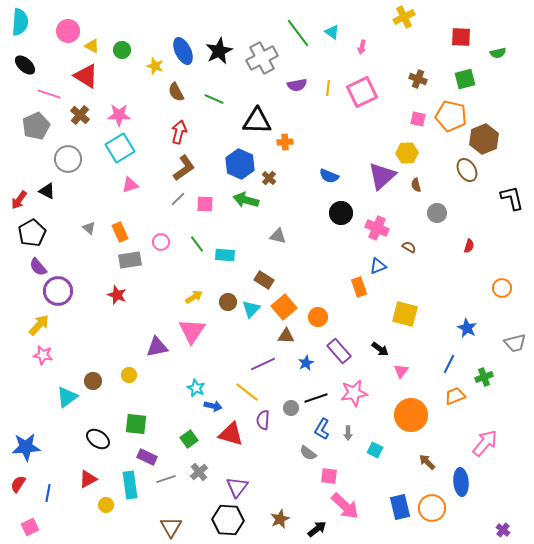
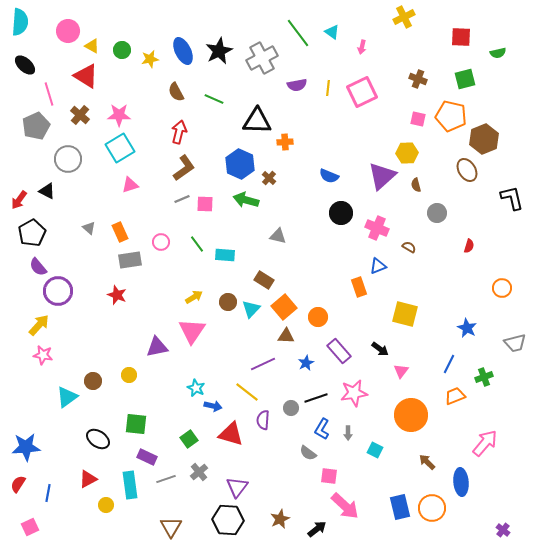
yellow star at (155, 66): moved 5 px left, 7 px up; rotated 30 degrees counterclockwise
pink line at (49, 94): rotated 55 degrees clockwise
gray line at (178, 199): moved 4 px right; rotated 21 degrees clockwise
